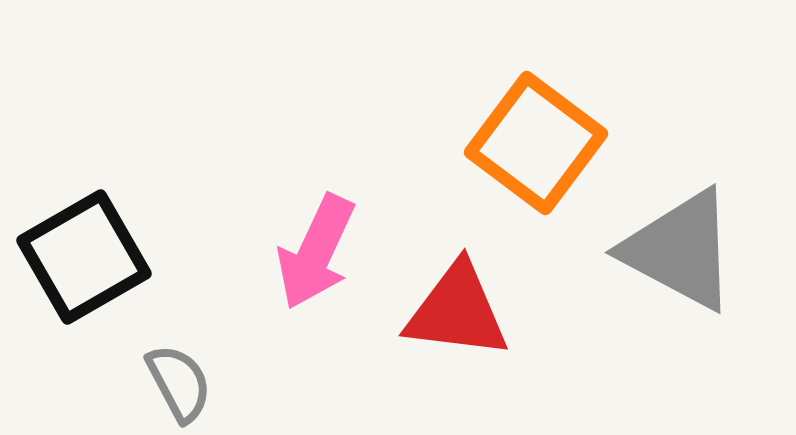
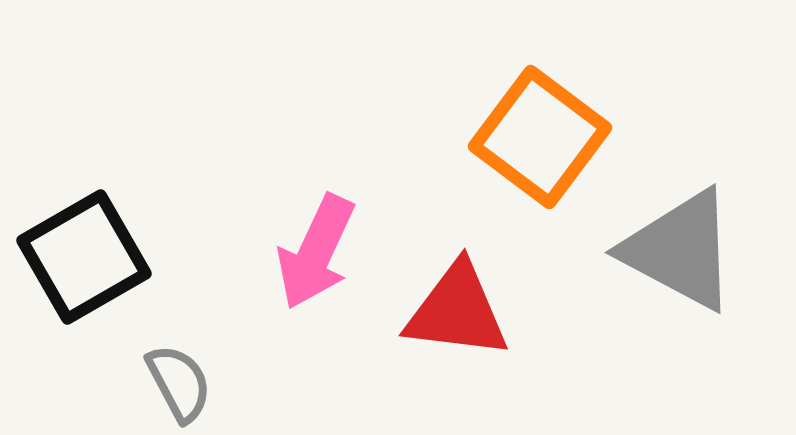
orange square: moved 4 px right, 6 px up
